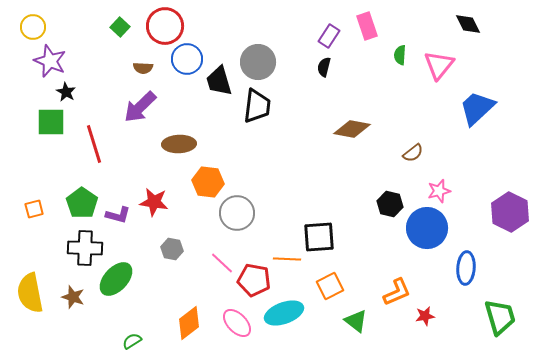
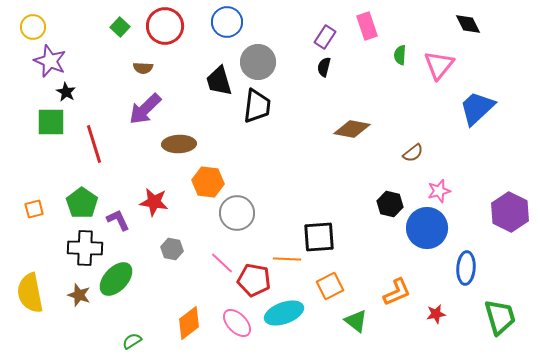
purple rectangle at (329, 36): moved 4 px left, 1 px down
blue circle at (187, 59): moved 40 px right, 37 px up
purple arrow at (140, 107): moved 5 px right, 2 px down
purple L-shape at (118, 215): moved 5 px down; rotated 130 degrees counterclockwise
brown star at (73, 297): moved 6 px right, 2 px up
red star at (425, 316): moved 11 px right, 2 px up
